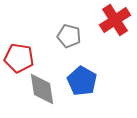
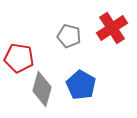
red cross: moved 3 px left, 8 px down
blue pentagon: moved 1 px left, 4 px down
gray diamond: rotated 24 degrees clockwise
